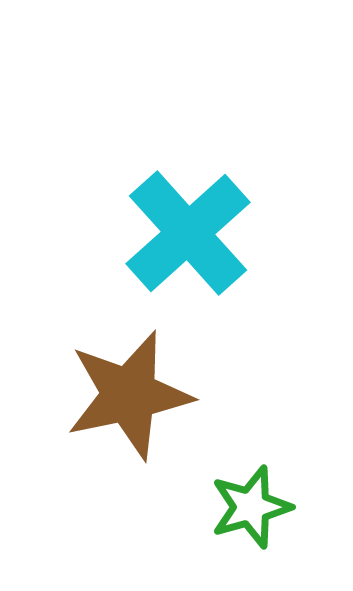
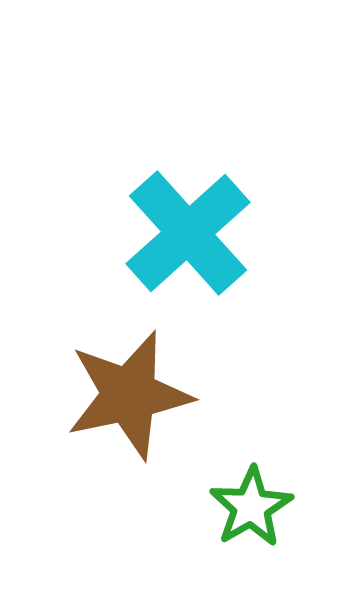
green star: rotated 14 degrees counterclockwise
